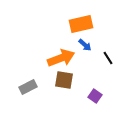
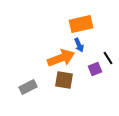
blue arrow: moved 6 px left; rotated 24 degrees clockwise
purple square: moved 27 px up; rotated 32 degrees clockwise
